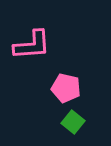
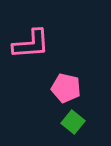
pink L-shape: moved 1 px left, 1 px up
